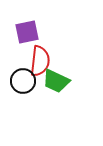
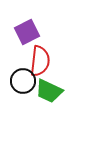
purple square: rotated 15 degrees counterclockwise
green trapezoid: moved 7 px left, 10 px down
